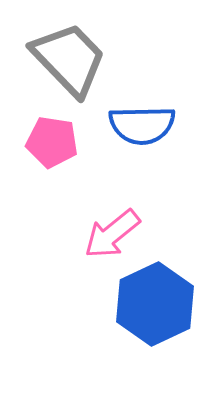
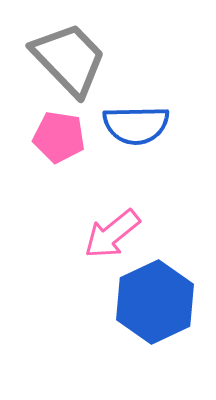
blue semicircle: moved 6 px left
pink pentagon: moved 7 px right, 5 px up
blue hexagon: moved 2 px up
